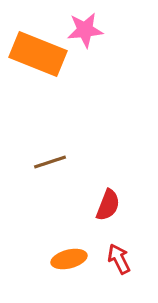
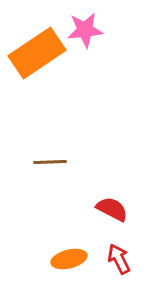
orange rectangle: moved 1 px left, 1 px up; rotated 56 degrees counterclockwise
brown line: rotated 16 degrees clockwise
red semicircle: moved 4 px right, 4 px down; rotated 84 degrees counterclockwise
